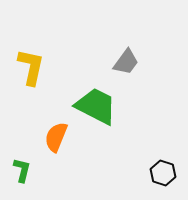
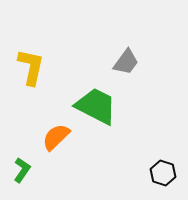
orange semicircle: rotated 24 degrees clockwise
green L-shape: rotated 20 degrees clockwise
